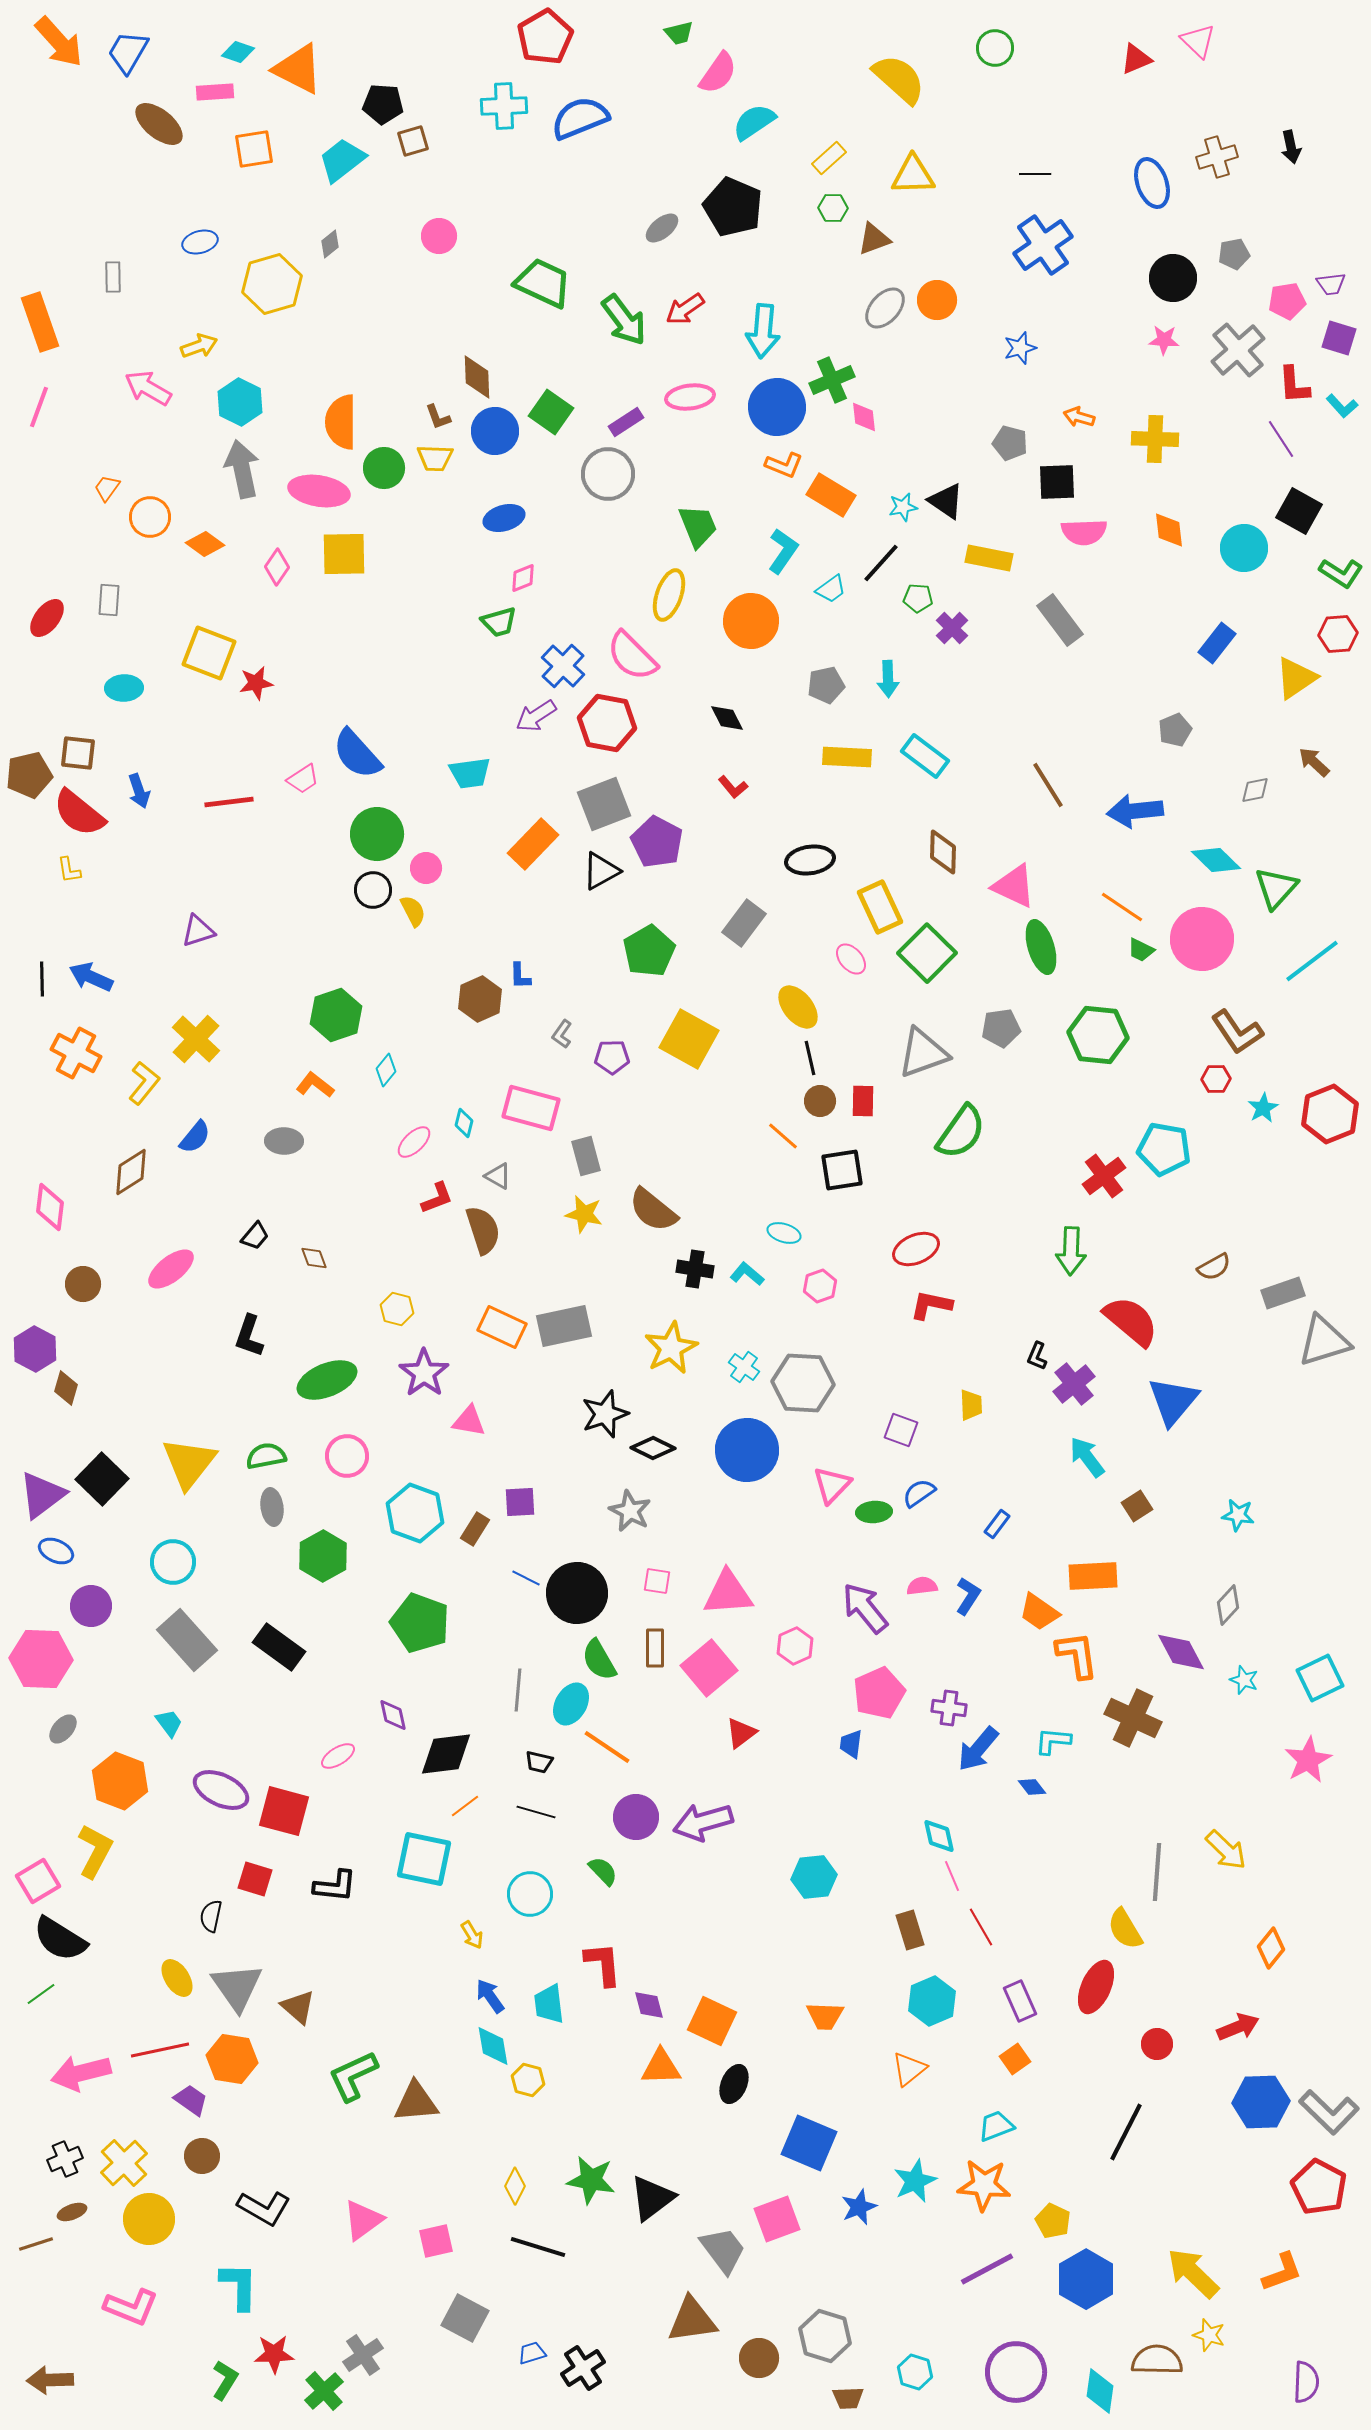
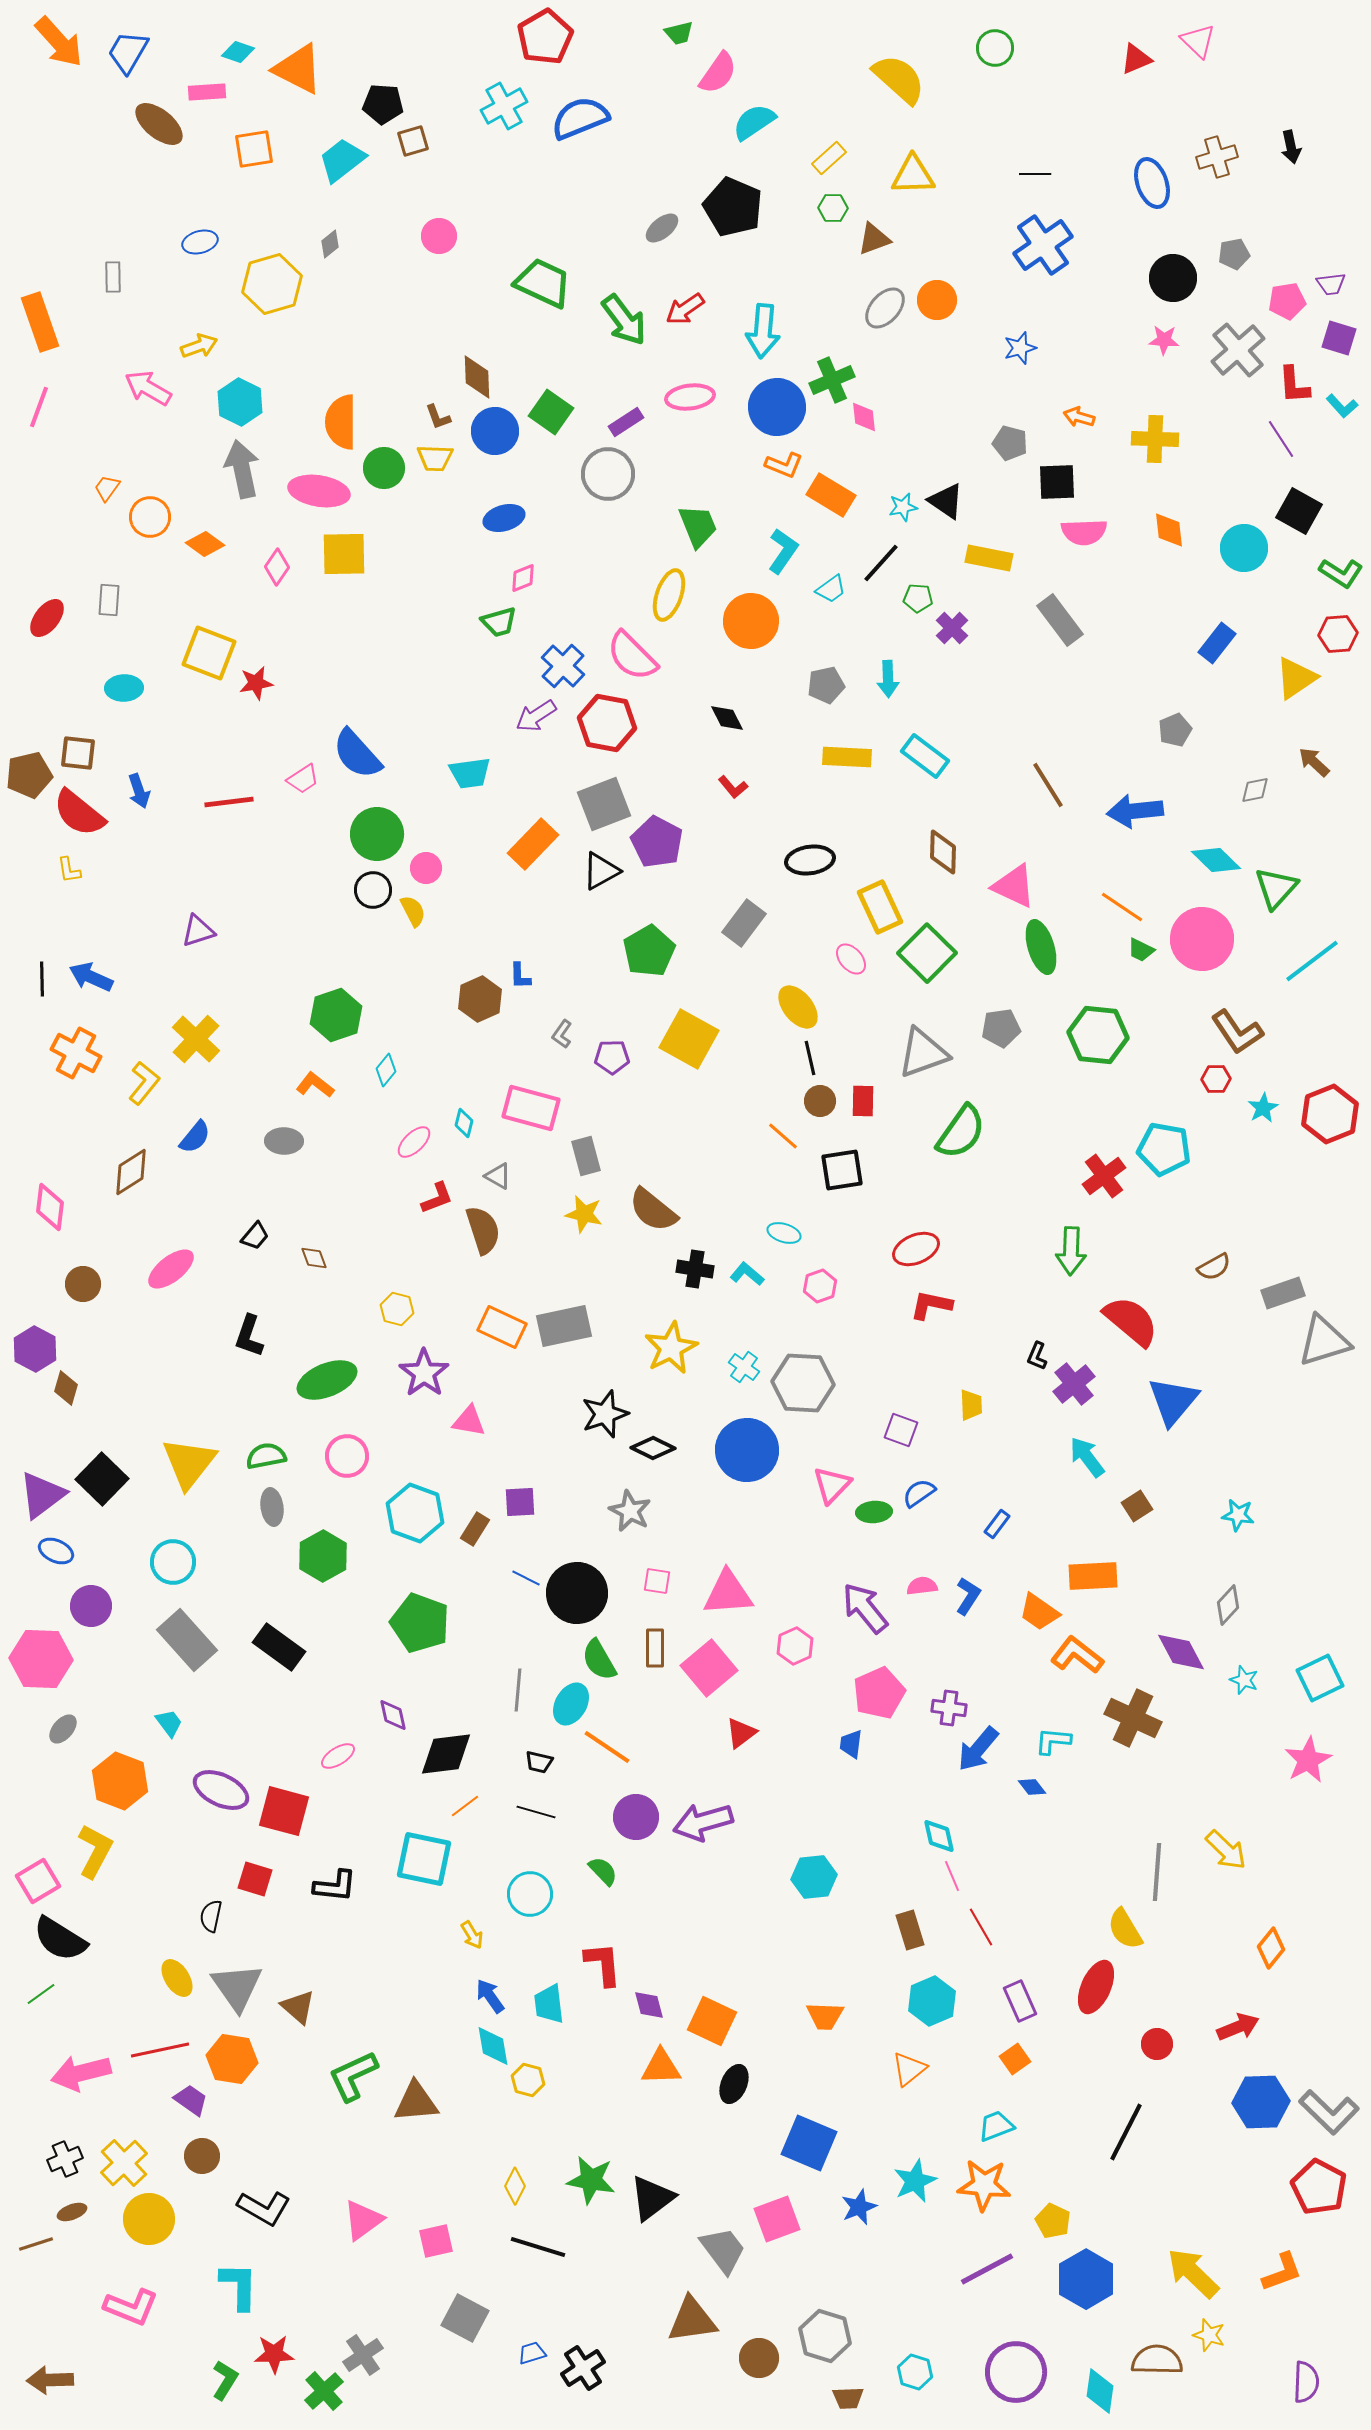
pink rectangle at (215, 92): moved 8 px left
cyan cross at (504, 106): rotated 27 degrees counterclockwise
orange L-shape at (1077, 1655): rotated 44 degrees counterclockwise
